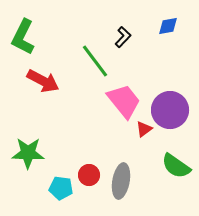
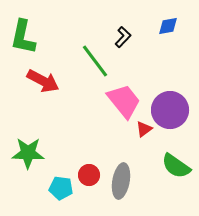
green L-shape: rotated 15 degrees counterclockwise
